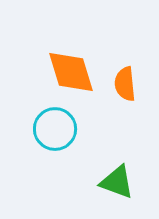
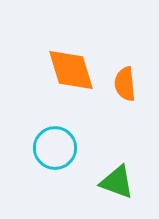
orange diamond: moved 2 px up
cyan circle: moved 19 px down
